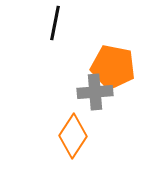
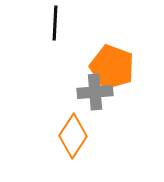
black line: rotated 8 degrees counterclockwise
orange pentagon: moved 1 px left; rotated 9 degrees clockwise
